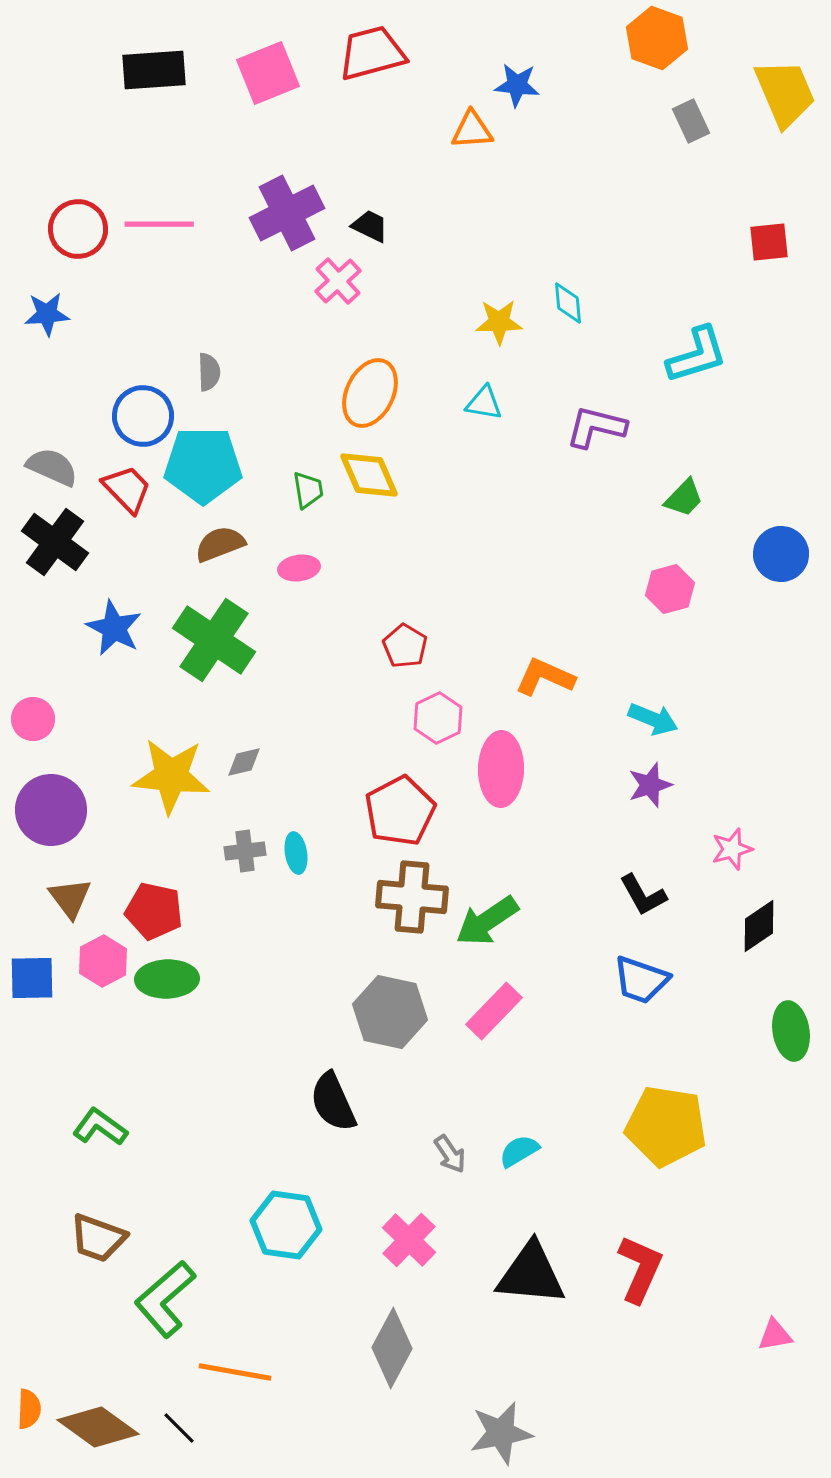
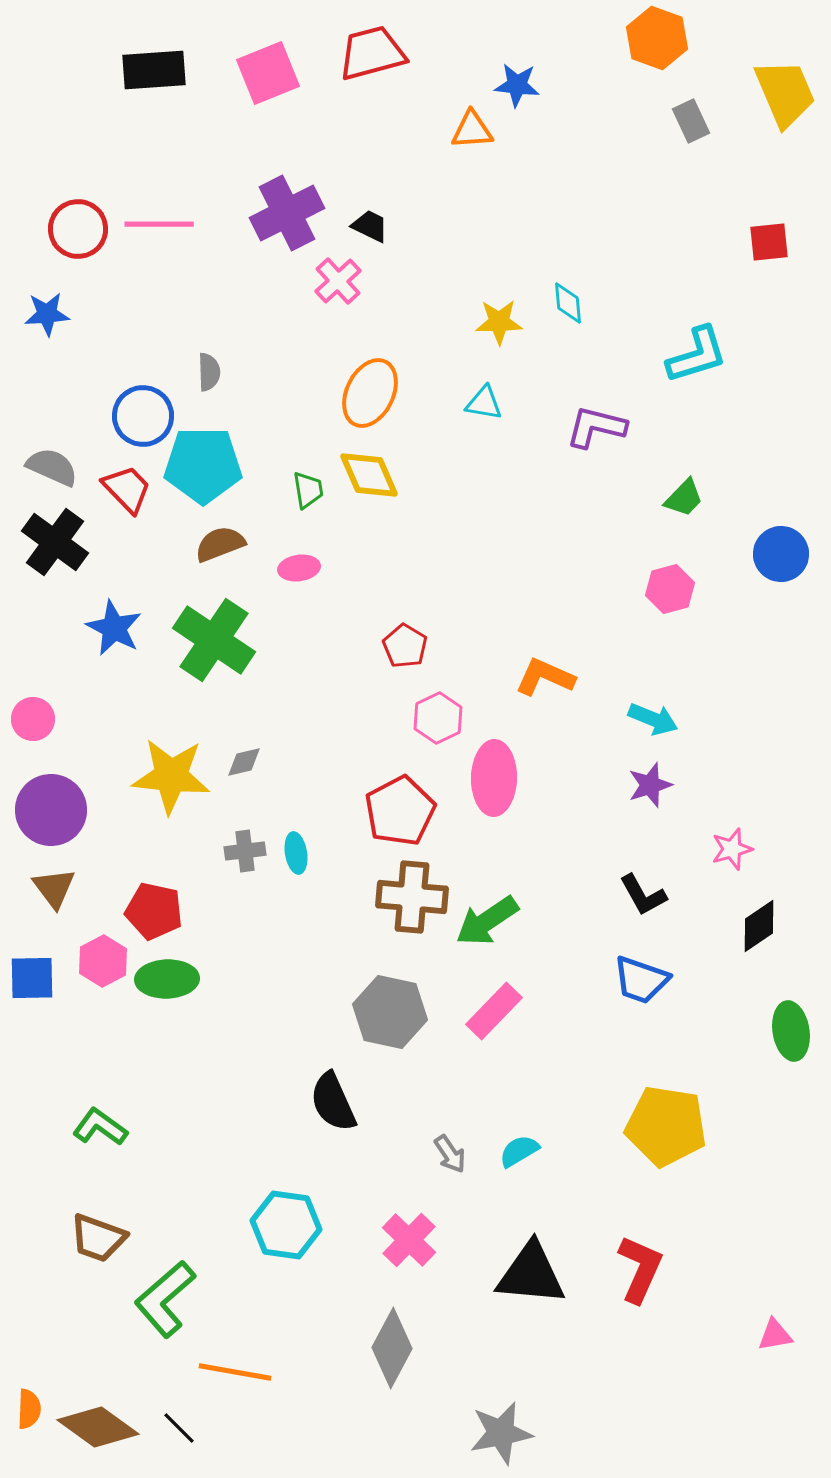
pink ellipse at (501, 769): moved 7 px left, 9 px down
brown triangle at (70, 898): moved 16 px left, 10 px up
